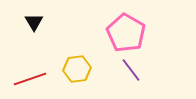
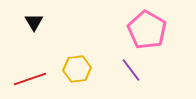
pink pentagon: moved 21 px right, 3 px up
